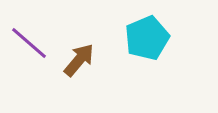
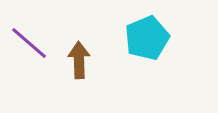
brown arrow: rotated 42 degrees counterclockwise
